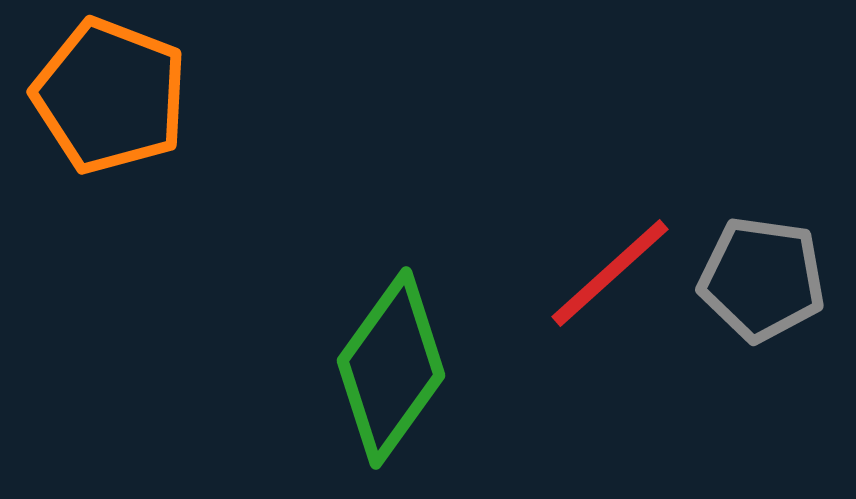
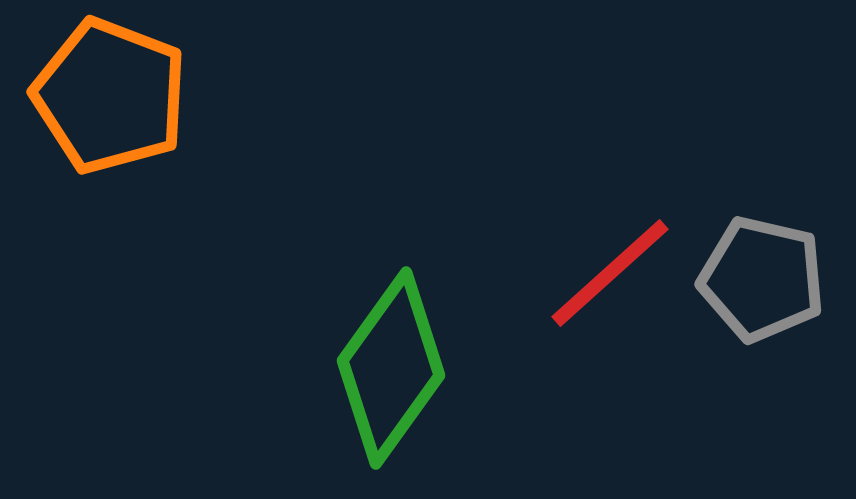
gray pentagon: rotated 5 degrees clockwise
